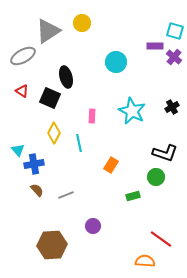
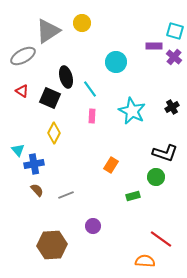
purple rectangle: moved 1 px left
cyan line: moved 11 px right, 54 px up; rotated 24 degrees counterclockwise
